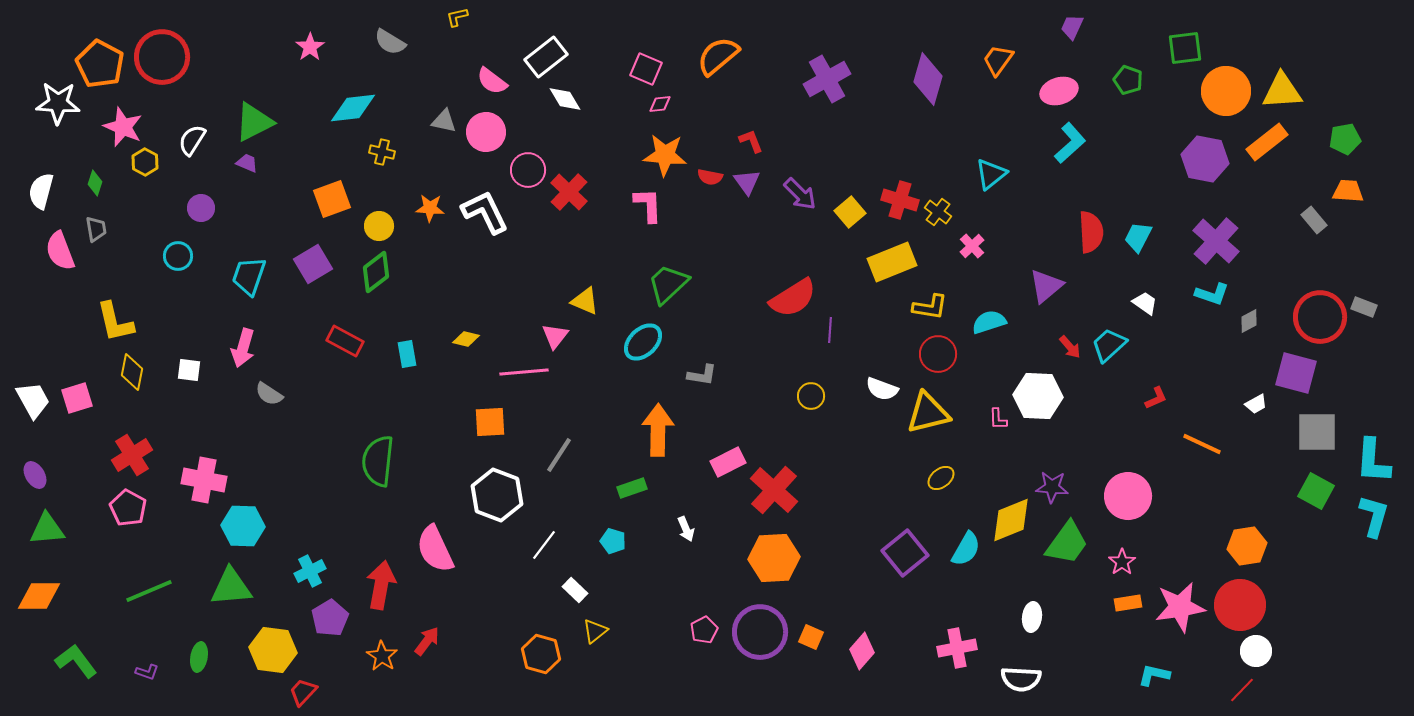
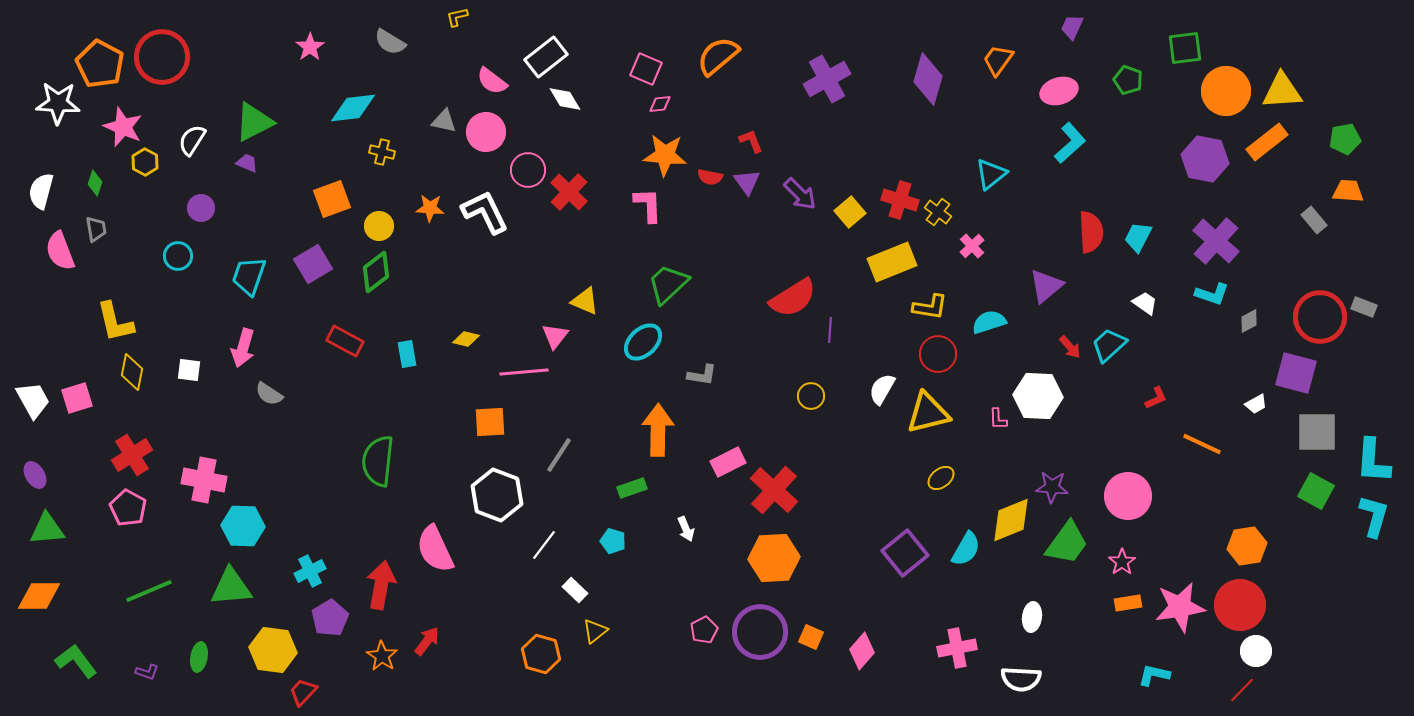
white semicircle at (882, 389): rotated 100 degrees clockwise
